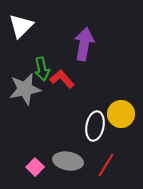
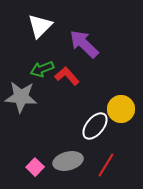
white triangle: moved 19 px right
purple arrow: rotated 56 degrees counterclockwise
green arrow: rotated 80 degrees clockwise
red L-shape: moved 5 px right, 3 px up
gray star: moved 4 px left, 8 px down; rotated 16 degrees clockwise
yellow circle: moved 5 px up
white ellipse: rotated 28 degrees clockwise
gray ellipse: rotated 24 degrees counterclockwise
